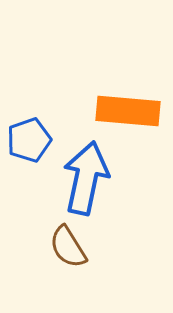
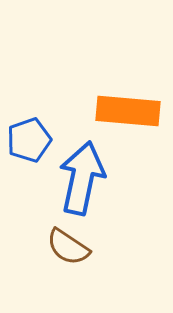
blue arrow: moved 4 px left
brown semicircle: rotated 24 degrees counterclockwise
